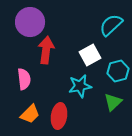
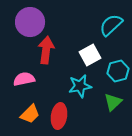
pink semicircle: rotated 95 degrees counterclockwise
